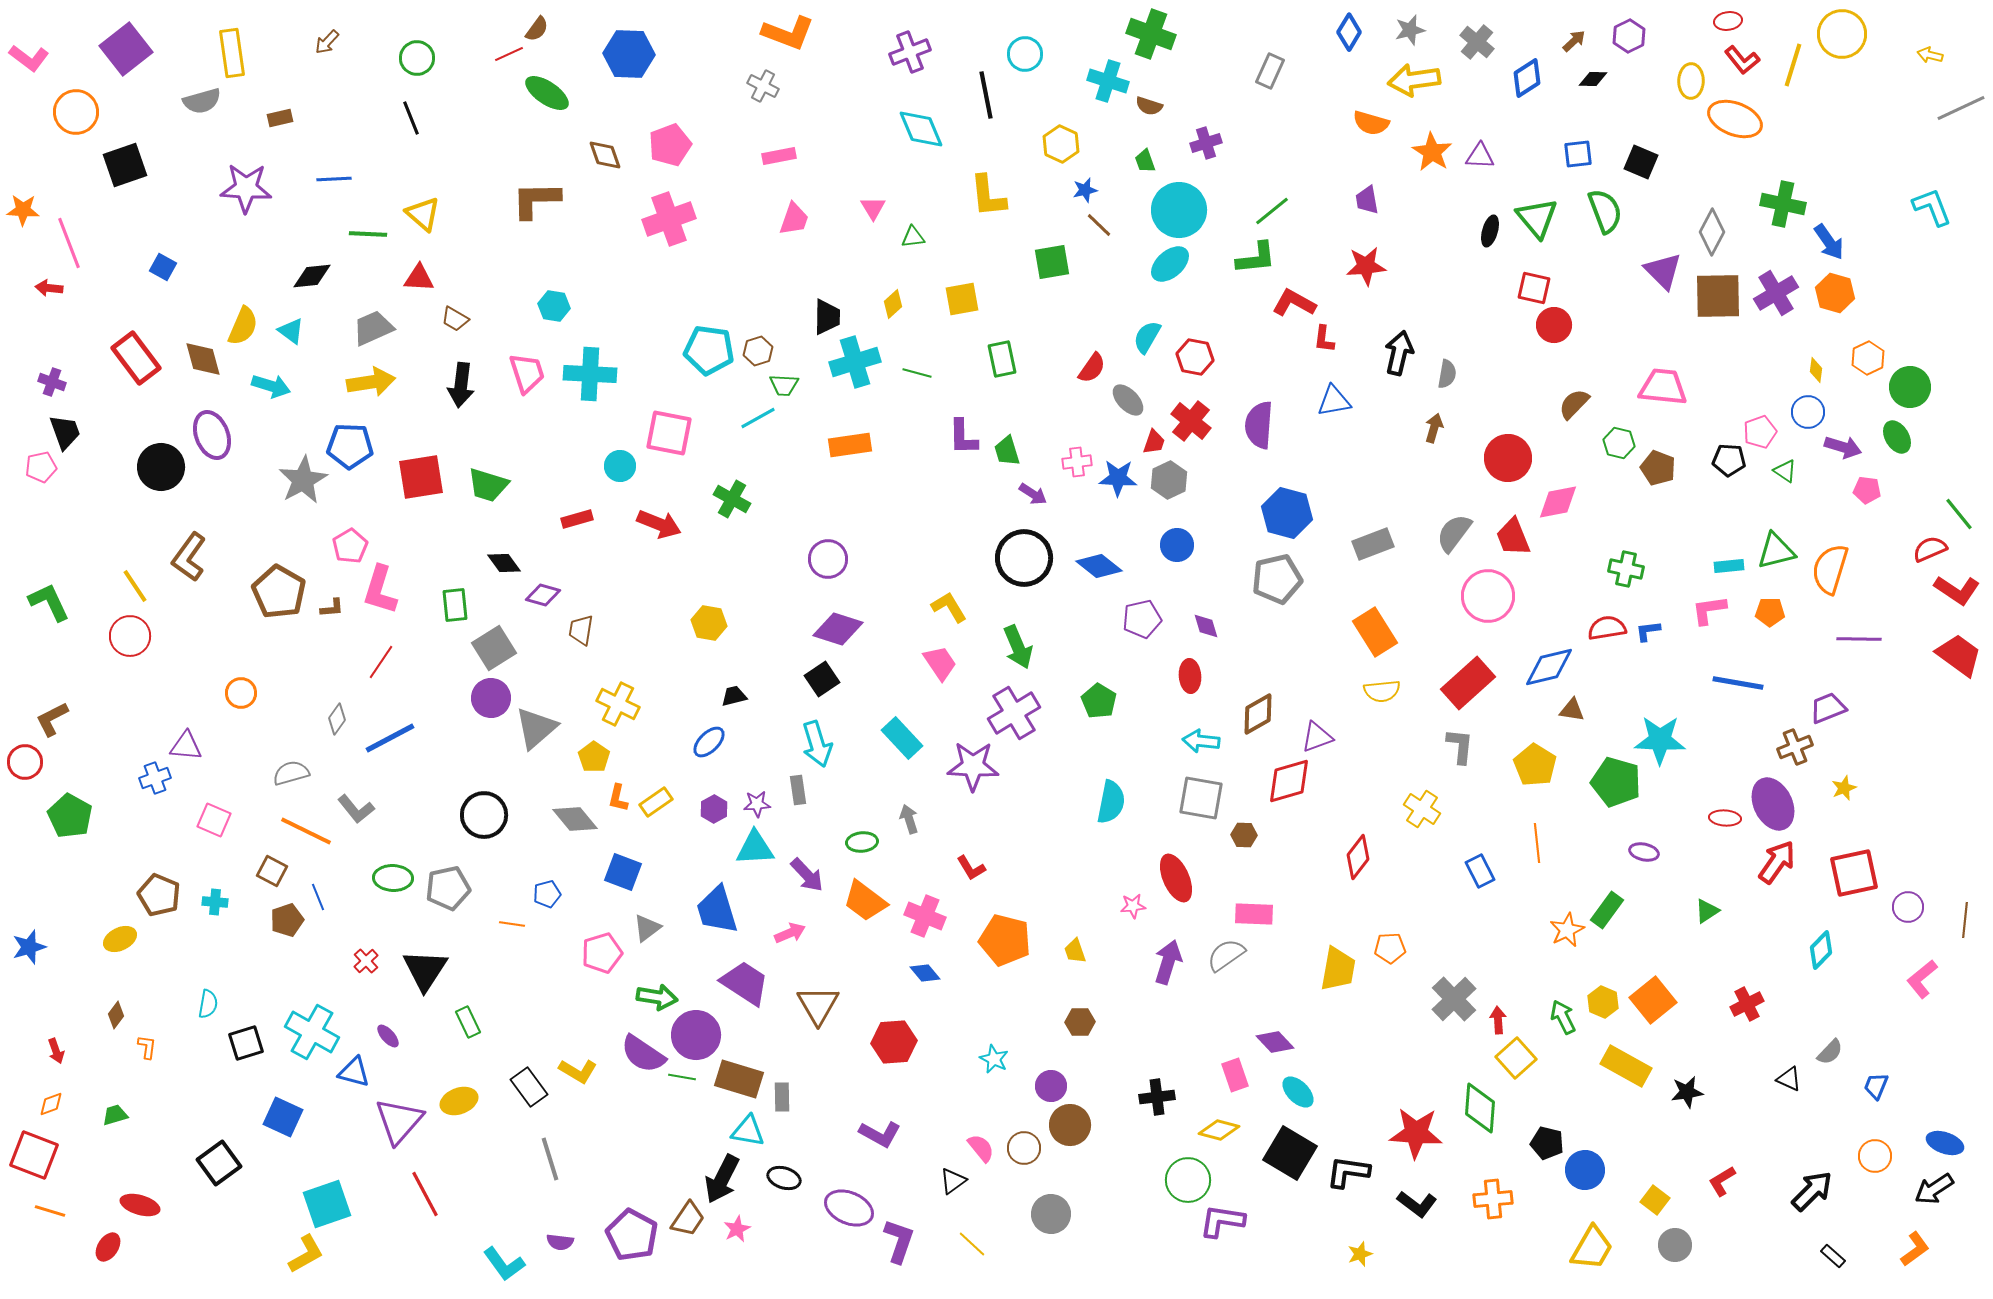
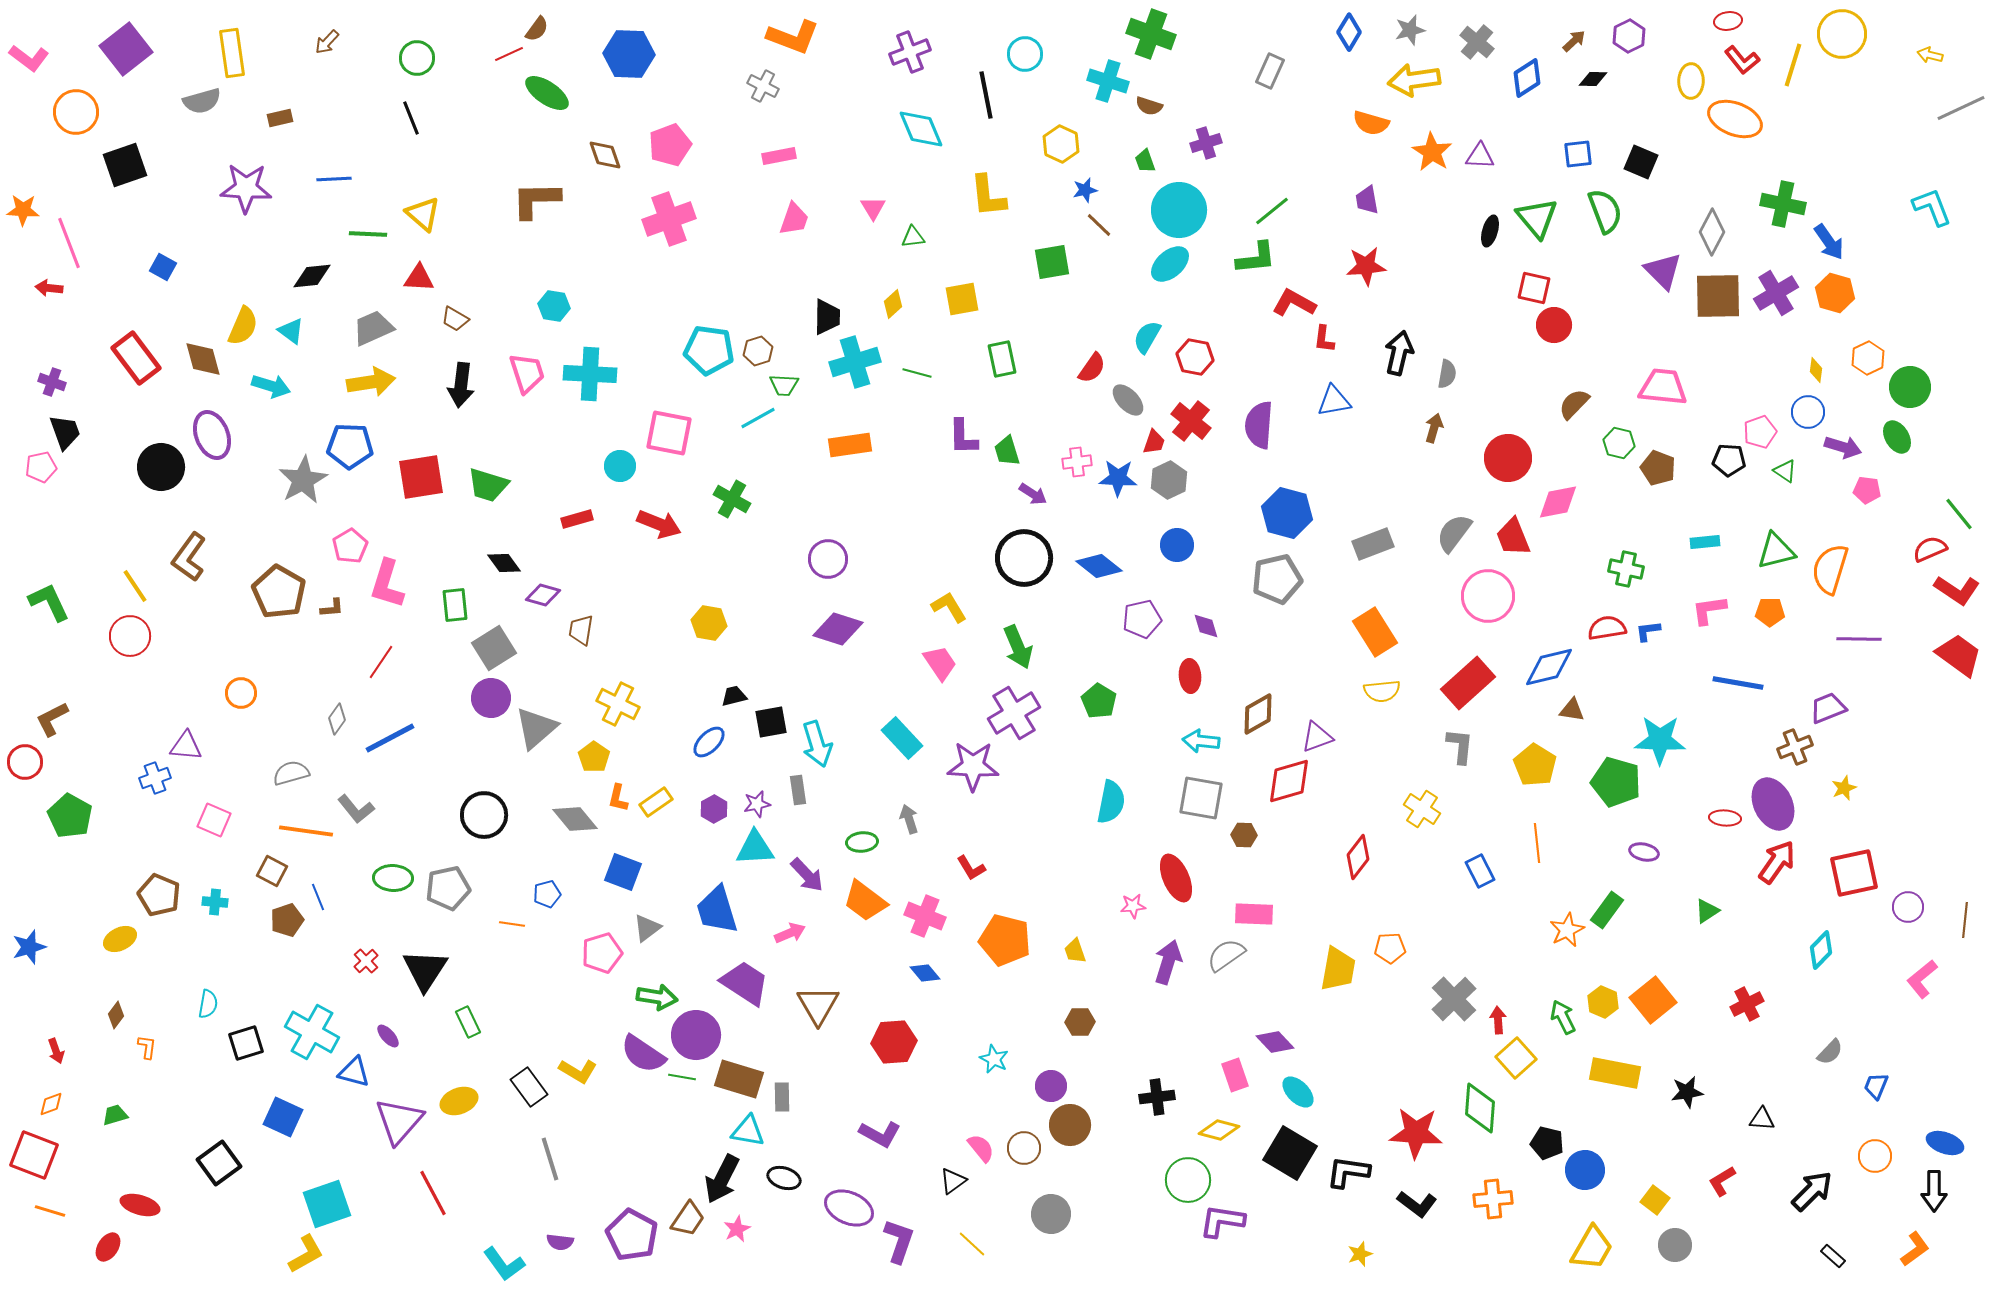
orange L-shape at (788, 33): moved 5 px right, 4 px down
cyan rectangle at (1729, 566): moved 24 px left, 24 px up
pink L-shape at (380, 590): moved 7 px right, 6 px up
black square at (822, 679): moved 51 px left, 43 px down; rotated 24 degrees clockwise
purple star at (757, 804): rotated 8 degrees counterclockwise
orange line at (306, 831): rotated 18 degrees counterclockwise
yellow rectangle at (1626, 1066): moved 11 px left, 7 px down; rotated 18 degrees counterclockwise
black triangle at (1789, 1079): moved 27 px left, 40 px down; rotated 20 degrees counterclockwise
black arrow at (1934, 1189): moved 2 px down; rotated 57 degrees counterclockwise
red line at (425, 1194): moved 8 px right, 1 px up
